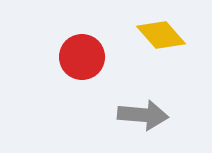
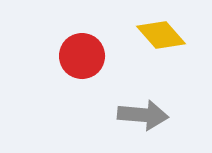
red circle: moved 1 px up
